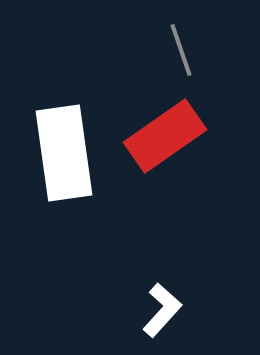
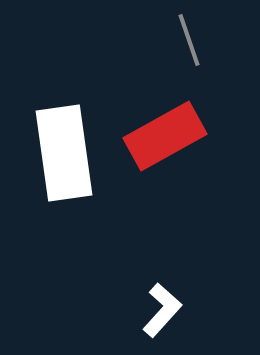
gray line: moved 8 px right, 10 px up
red rectangle: rotated 6 degrees clockwise
